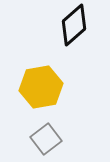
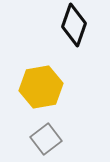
black diamond: rotated 30 degrees counterclockwise
